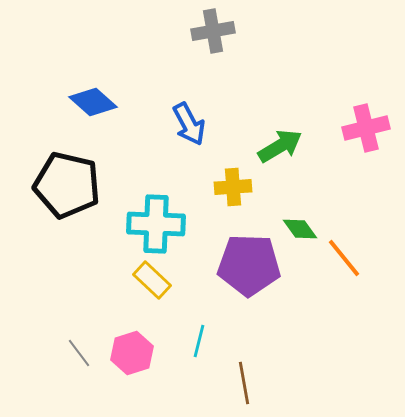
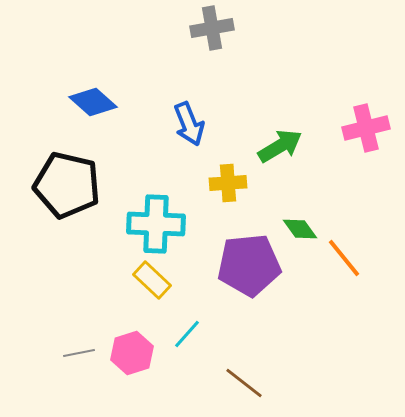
gray cross: moved 1 px left, 3 px up
blue arrow: rotated 6 degrees clockwise
yellow cross: moved 5 px left, 4 px up
purple pentagon: rotated 8 degrees counterclockwise
cyan line: moved 12 px left, 7 px up; rotated 28 degrees clockwise
gray line: rotated 64 degrees counterclockwise
brown line: rotated 42 degrees counterclockwise
